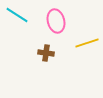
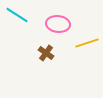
pink ellipse: moved 2 px right, 3 px down; rotated 70 degrees counterclockwise
brown cross: rotated 28 degrees clockwise
